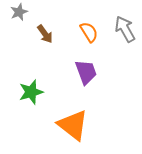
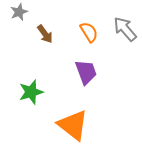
gray arrow: rotated 12 degrees counterclockwise
